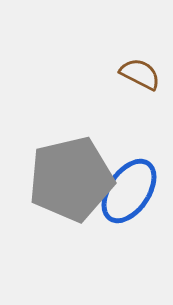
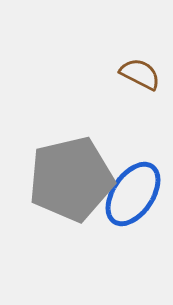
blue ellipse: moved 4 px right, 3 px down
